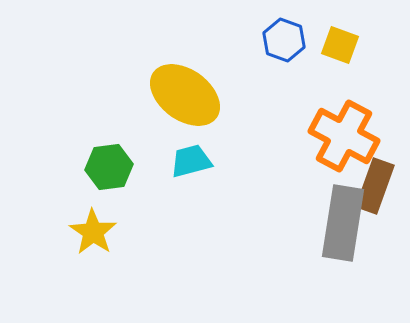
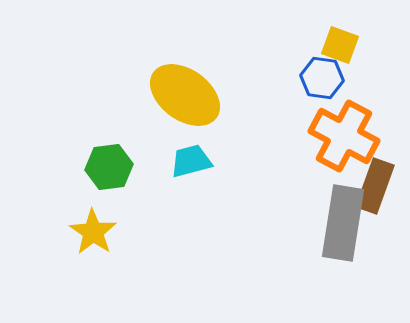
blue hexagon: moved 38 px right, 38 px down; rotated 12 degrees counterclockwise
